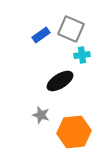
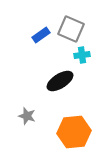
gray star: moved 14 px left, 1 px down
